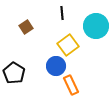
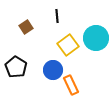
black line: moved 5 px left, 3 px down
cyan circle: moved 12 px down
blue circle: moved 3 px left, 4 px down
black pentagon: moved 2 px right, 6 px up
